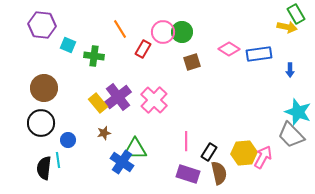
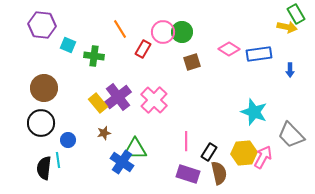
cyan star: moved 44 px left
